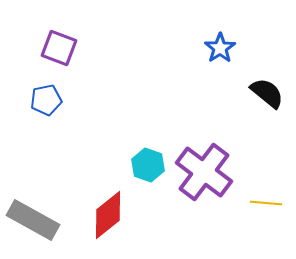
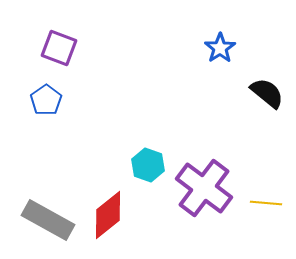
blue pentagon: rotated 24 degrees counterclockwise
purple cross: moved 16 px down
gray rectangle: moved 15 px right
